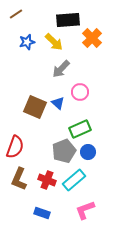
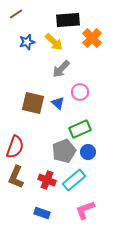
brown square: moved 2 px left, 4 px up; rotated 10 degrees counterclockwise
brown L-shape: moved 3 px left, 2 px up
